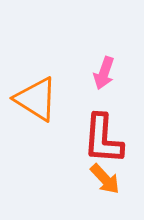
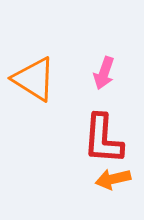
orange triangle: moved 2 px left, 20 px up
orange arrow: moved 8 px right; rotated 120 degrees clockwise
